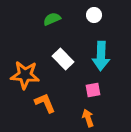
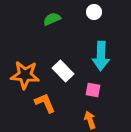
white circle: moved 3 px up
white rectangle: moved 12 px down
pink square: rotated 21 degrees clockwise
orange arrow: moved 2 px right, 2 px down
